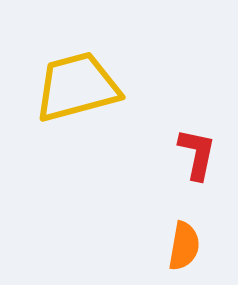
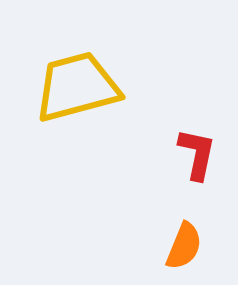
orange semicircle: rotated 12 degrees clockwise
